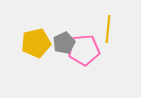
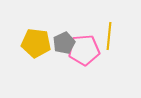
yellow line: moved 1 px right, 7 px down
yellow pentagon: rotated 20 degrees clockwise
